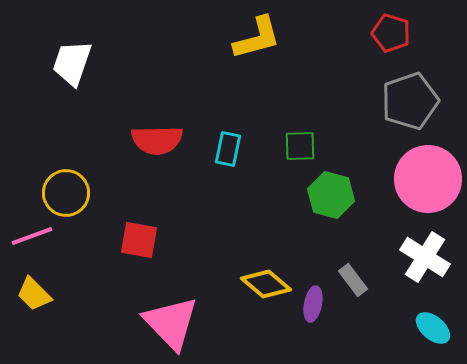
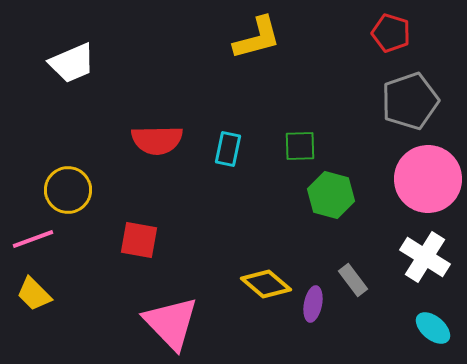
white trapezoid: rotated 132 degrees counterclockwise
yellow circle: moved 2 px right, 3 px up
pink line: moved 1 px right, 3 px down
